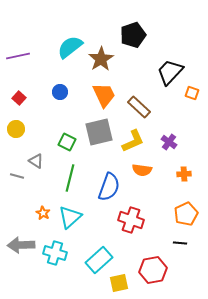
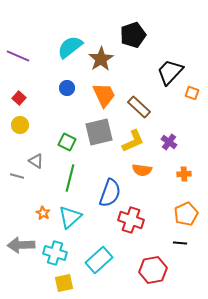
purple line: rotated 35 degrees clockwise
blue circle: moved 7 px right, 4 px up
yellow circle: moved 4 px right, 4 px up
blue semicircle: moved 1 px right, 6 px down
yellow square: moved 55 px left
